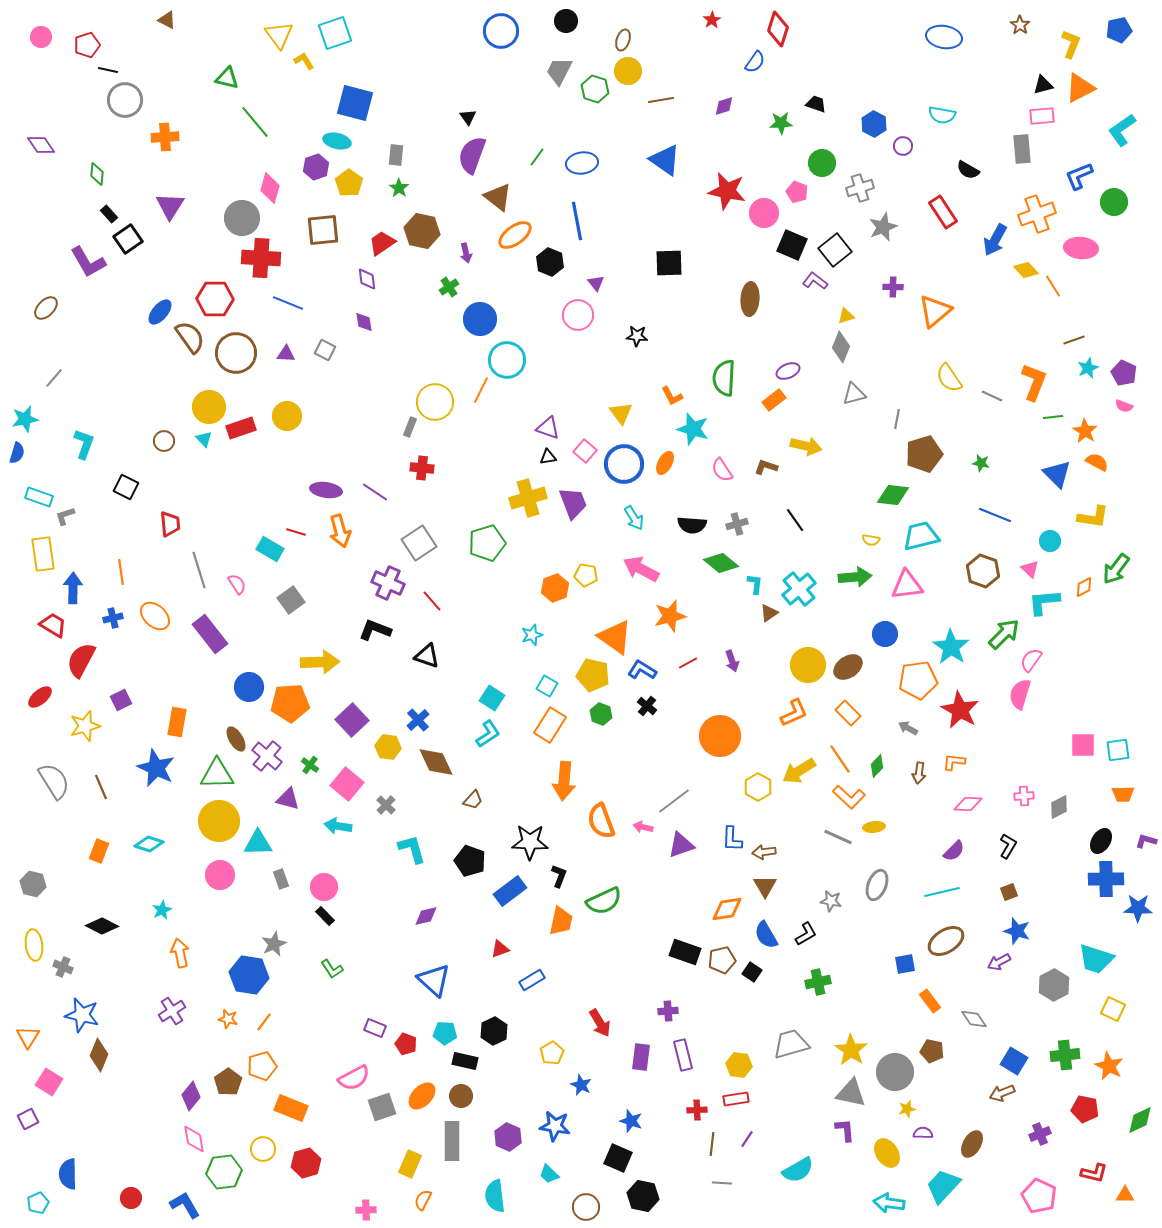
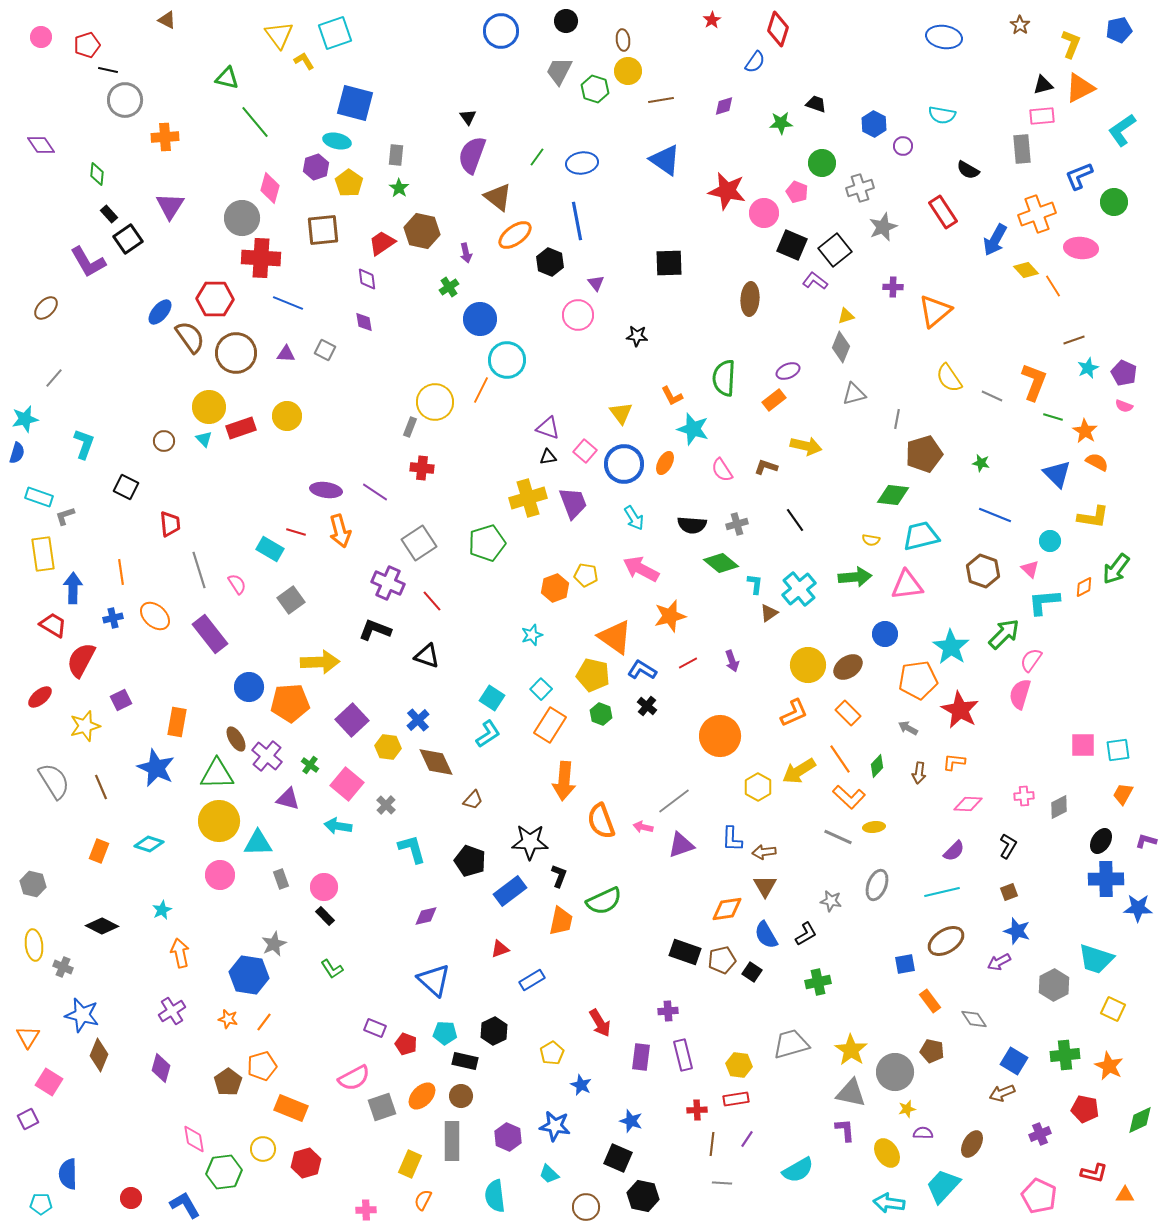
brown ellipse at (623, 40): rotated 25 degrees counterclockwise
green line at (1053, 417): rotated 24 degrees clockwise
cyan square at (547, 686): moved 6 px left, 3 px down; rotated 15 degrees clockwise
orange trapezoid at (1123, 794): rotated 120 degrees clockwise
purple diamond at (191, 1096): moved 30 px left, 28 px up; rotated 24 degrees counterclockwise
cyan pentagon at (38, 1203): moved 3 px right, 1 px down; rotated 25 degrees clockwise
